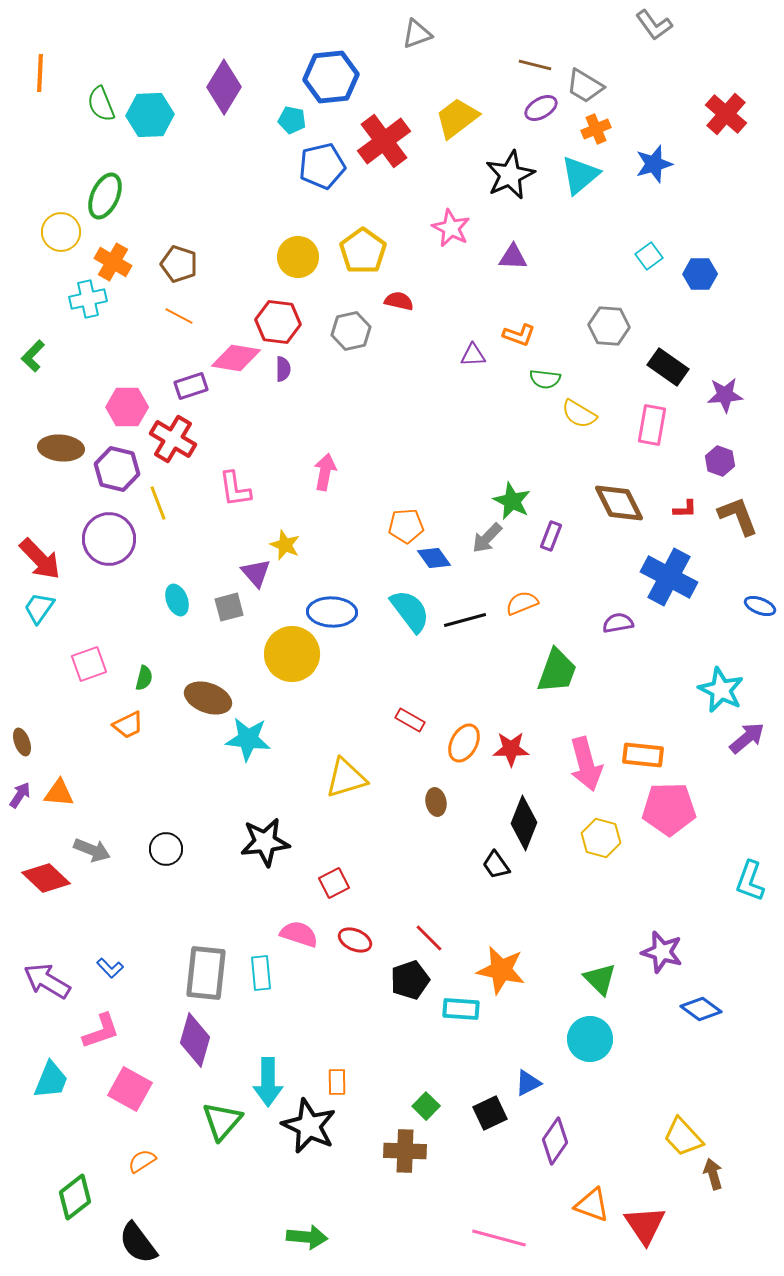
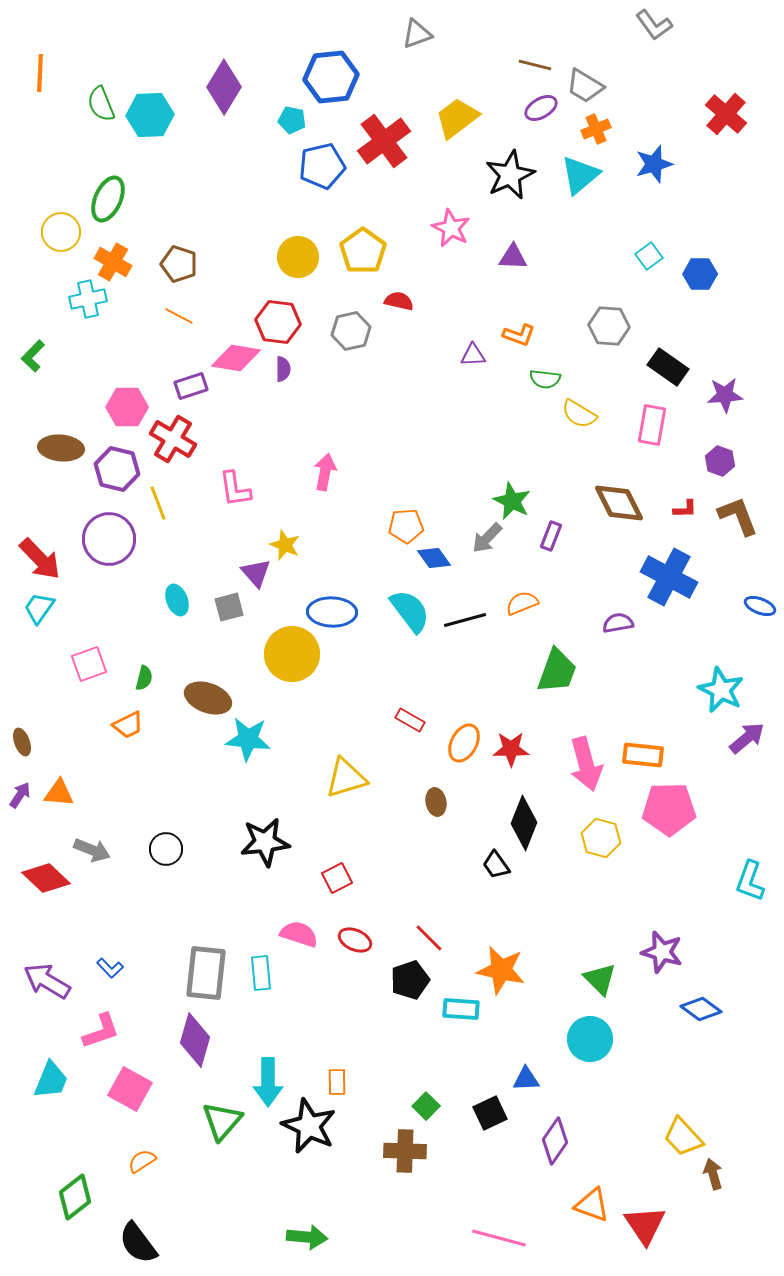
green ellipse at (105, 196): moved 3 px right, 3 px down
red square at (334, 883): moved 3 px right, 5 px up
blue triangle at (528, 1083): moved 2 px left, 4 px up; rotated 24 degrees clockwise
